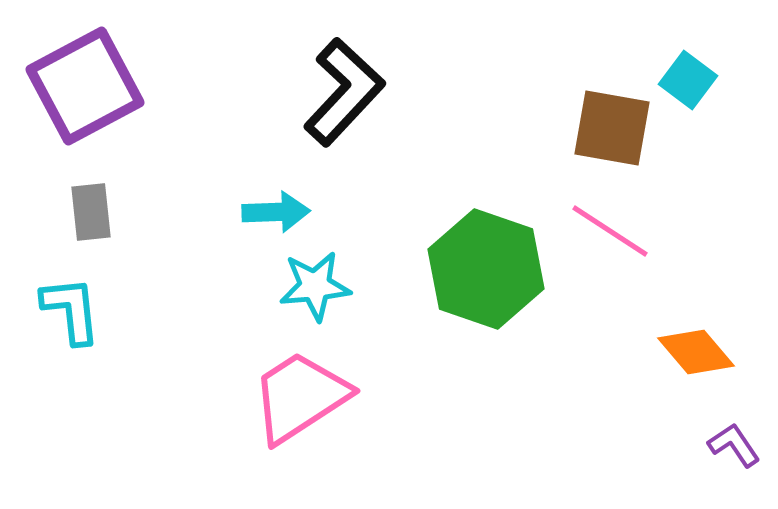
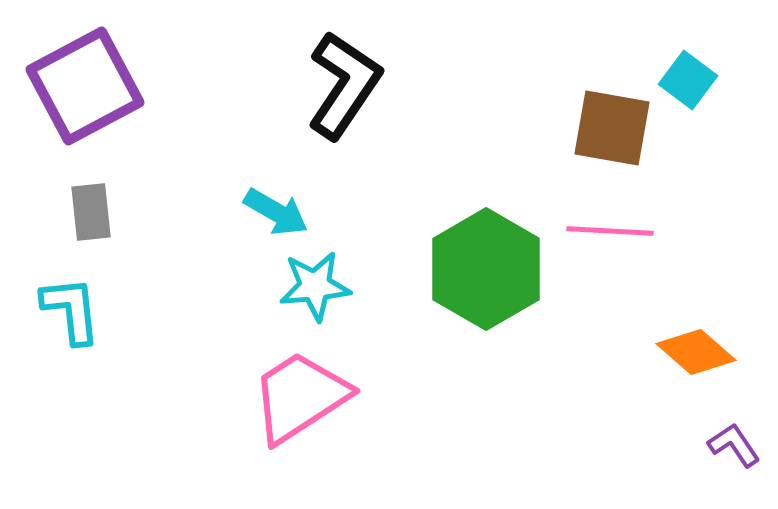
black L-shape: moved 7 px up; rotated 9 degrees counterclockwise
cyan arrow: rotated 32 degrees clockwise
pink line: rotated 30 degrees counterclockwise
green hexagon: rotated 11 degrees clockwise
orange diamond: rotated 8 degrees counterclockwise
